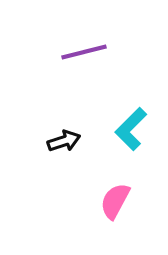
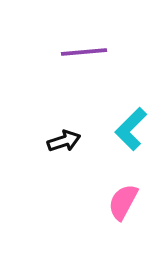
purple line: rotated 9 degrees clockwise
pink semicircle: moved 8 px right, 1 px down
